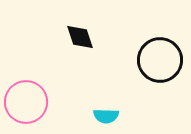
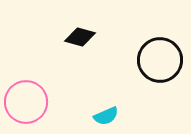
black diamond: rotated 56 degrees counterclockwise
cyan semicircle: rotated 25 degrees counterclockwise
